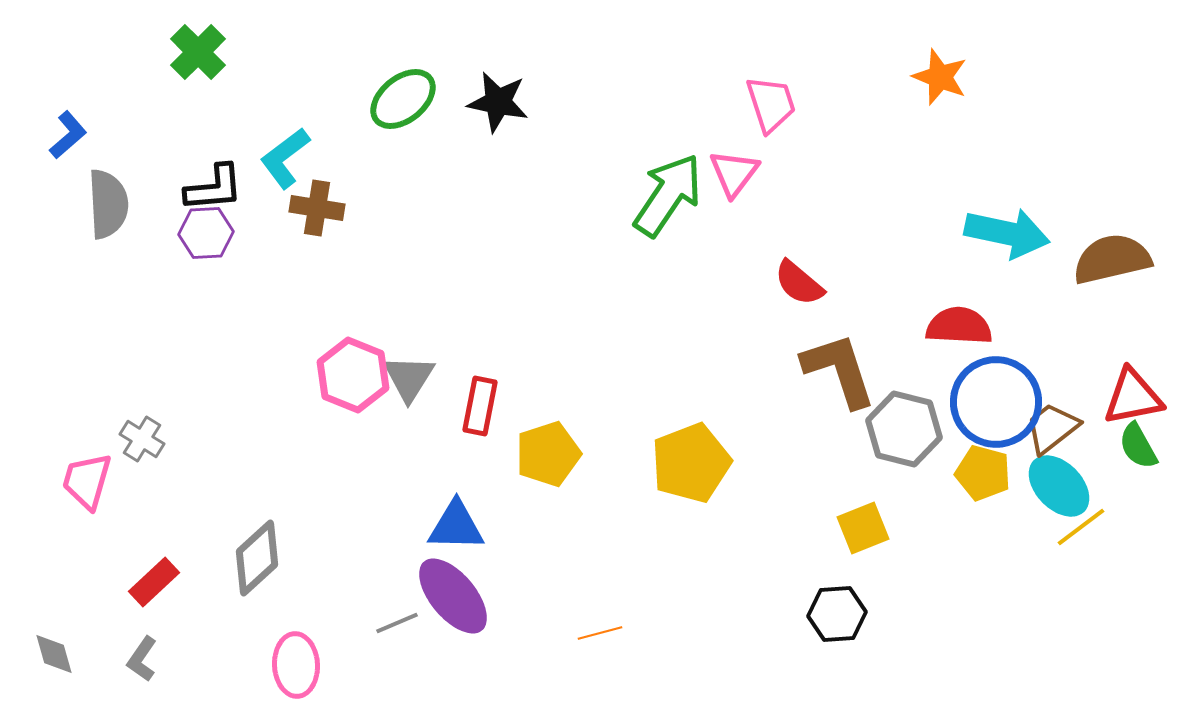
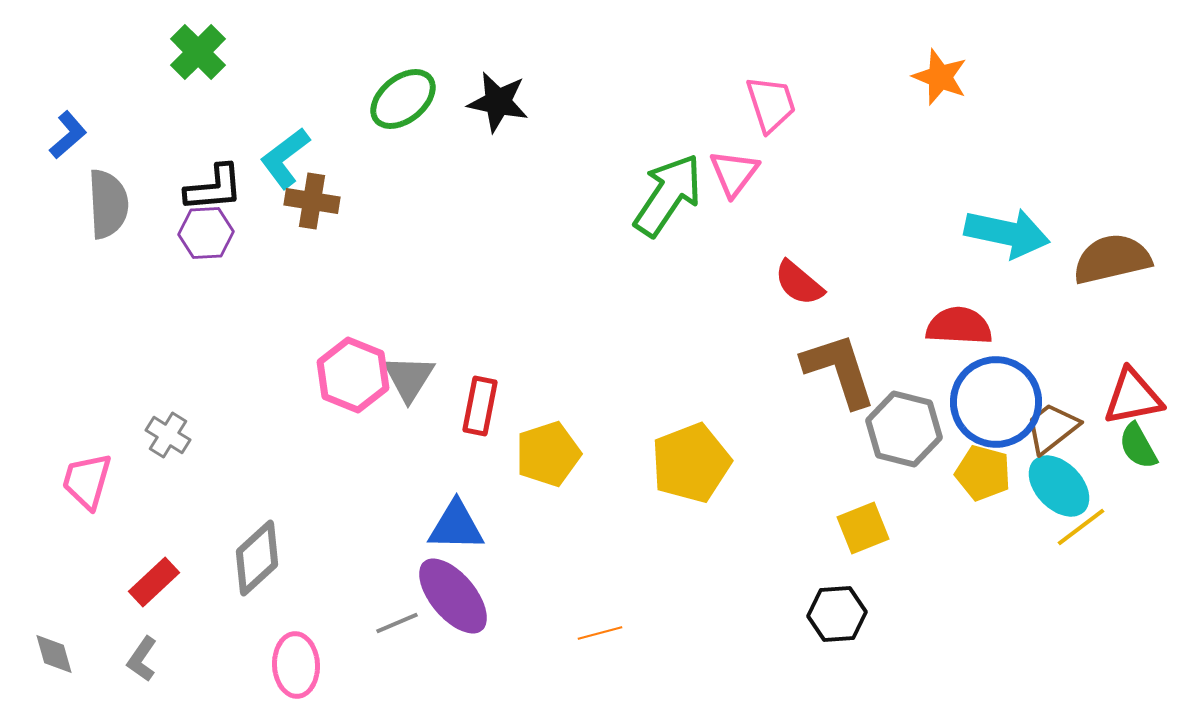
brown cross at (317, 208): moved 5 px left, 7 px up
gray cross at (142, 439): moved 26 px right, 4 px up
